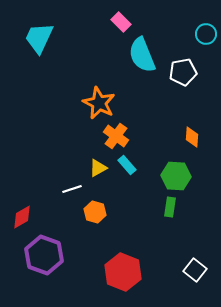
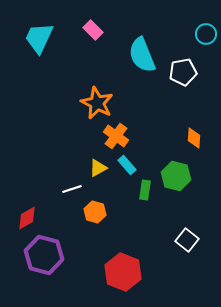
pink rectangle: moved 28 px left, 8 px down
orange star: moved 2 px left
orange diamond: moved 2 px right, 1 px down
green hexagon: rotated 12 degrees clockwise
green rectangle: moved 25 px left, 17 px up
red diamond: moved 5 px right, 1 px down
purple hexagon: rotated 6 degrees counterclockwise
white square: moved 8 px left, 30 px up
